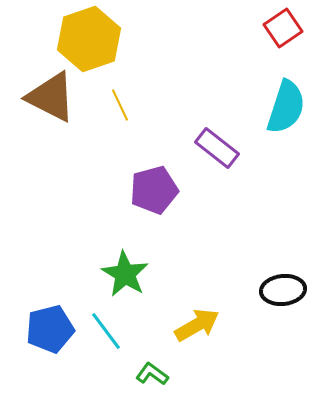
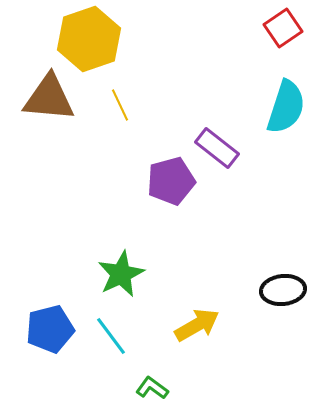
brown triangle: moved 2 px left, 1 px down; rotated 22 degrees counterclockwise
purple pentagon: moved 17 px right, 9 px up
green star: moved 4 px left; rotated 15 degrees clockwise
cyan line: moved 5 px right, 5 px down
green L-shape: moved 14 px down
